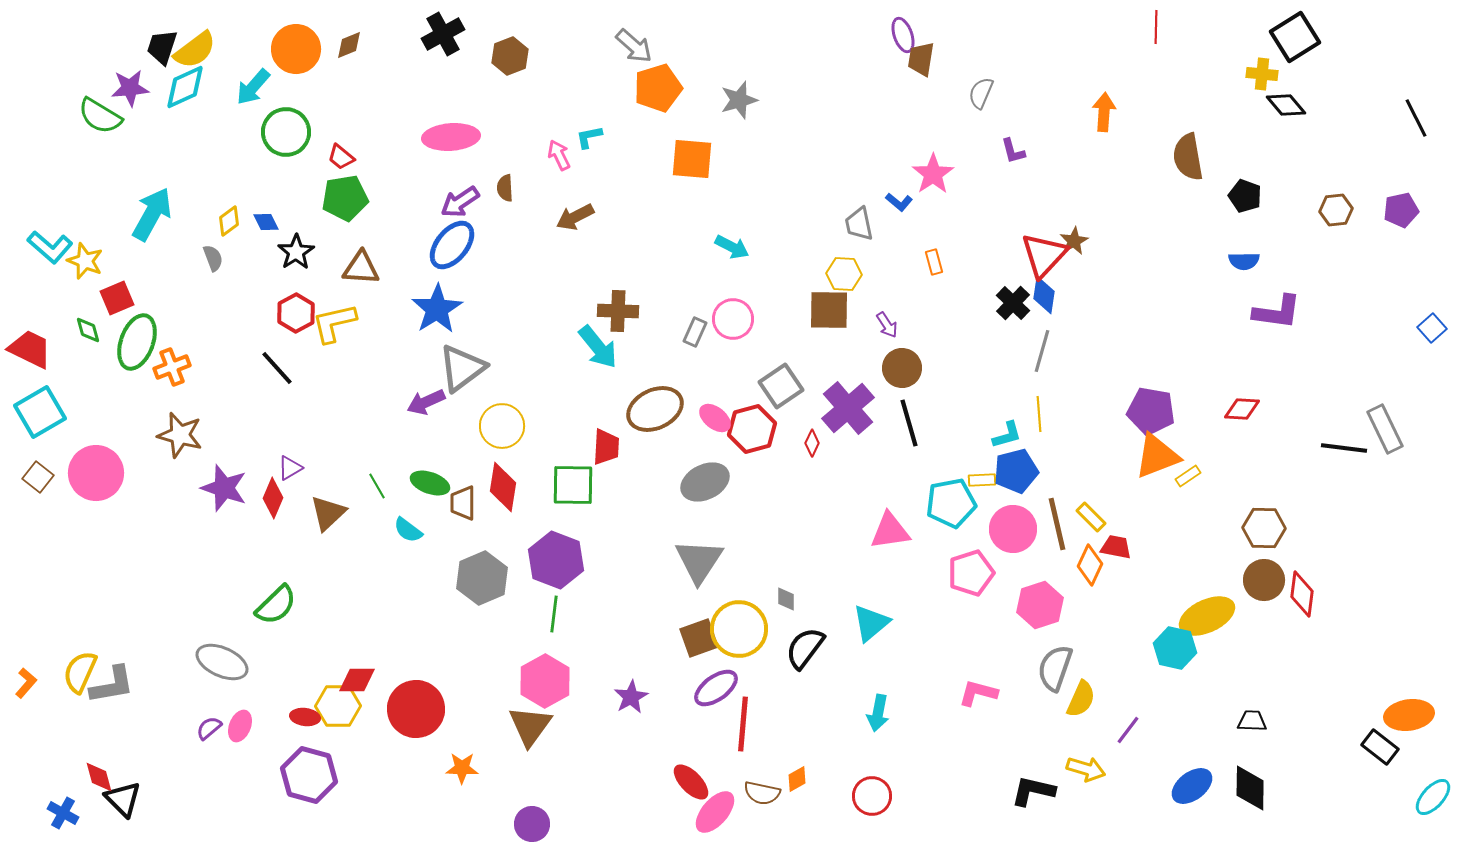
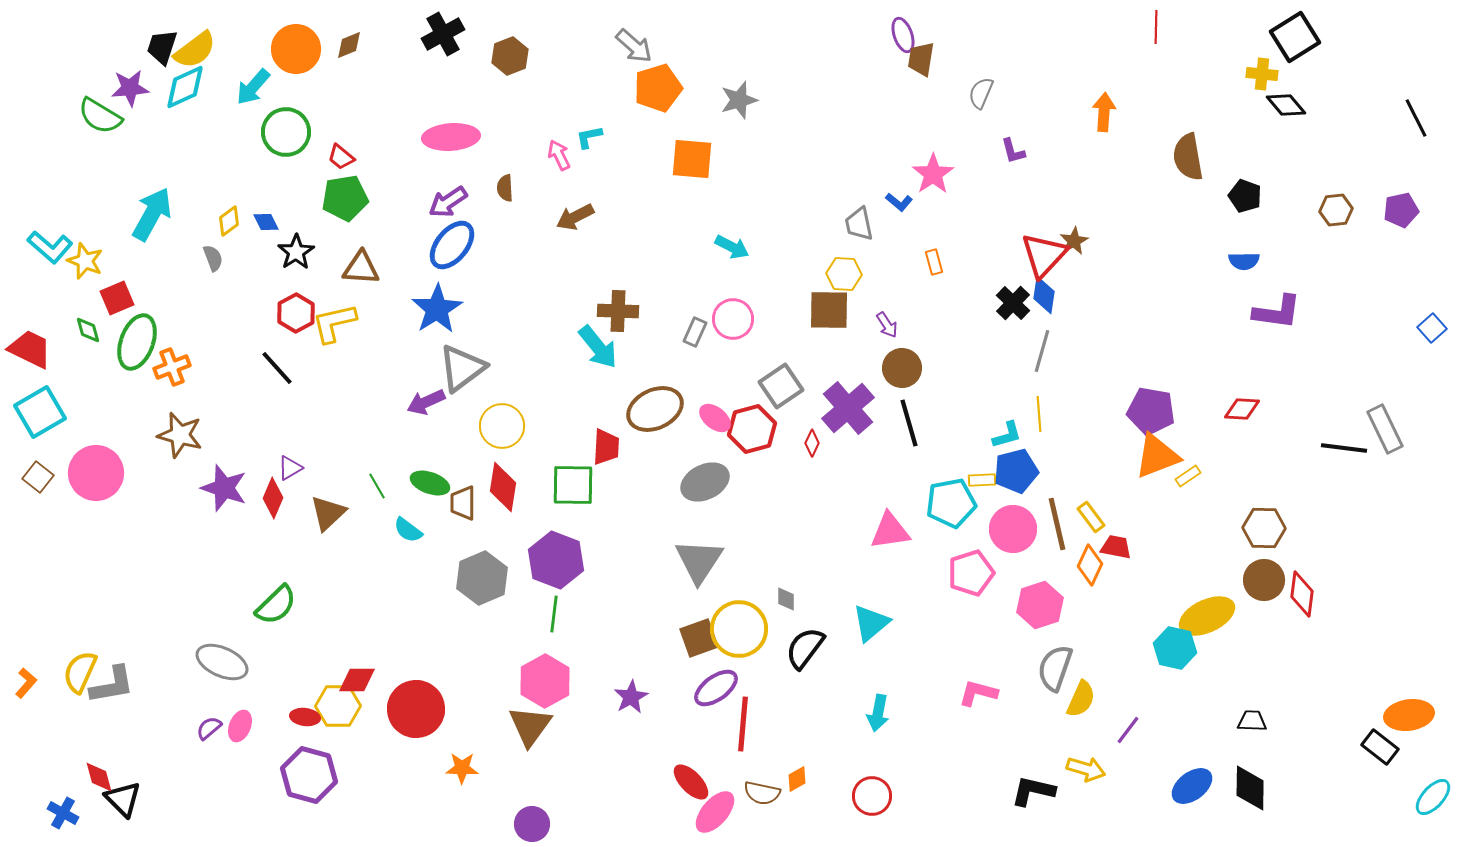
purple arrow at (460, 202): moved 12 px left
yellow rectangle at (1091, 517): rotated 8 degrees clockwise
